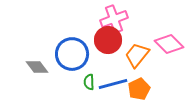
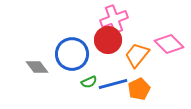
green semicircle: rotated 112 degrees counterclockwise
